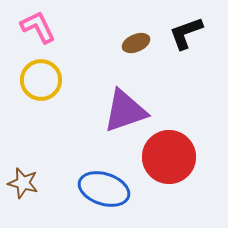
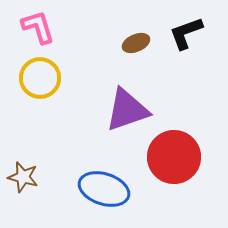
pink L-shape: rotated 9 degrees clockwise
yellow circle: moved 1 px left, 2 px up
purple triangle: moved 2 px right, 1 px up
red circle: moved 5 px right
brown star: moved 6 px up
